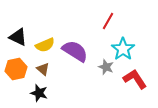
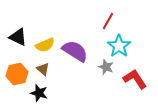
cyan star: moved 4 px left, 3 px up
orange hexagon: moved 1 px right, 5 px down
